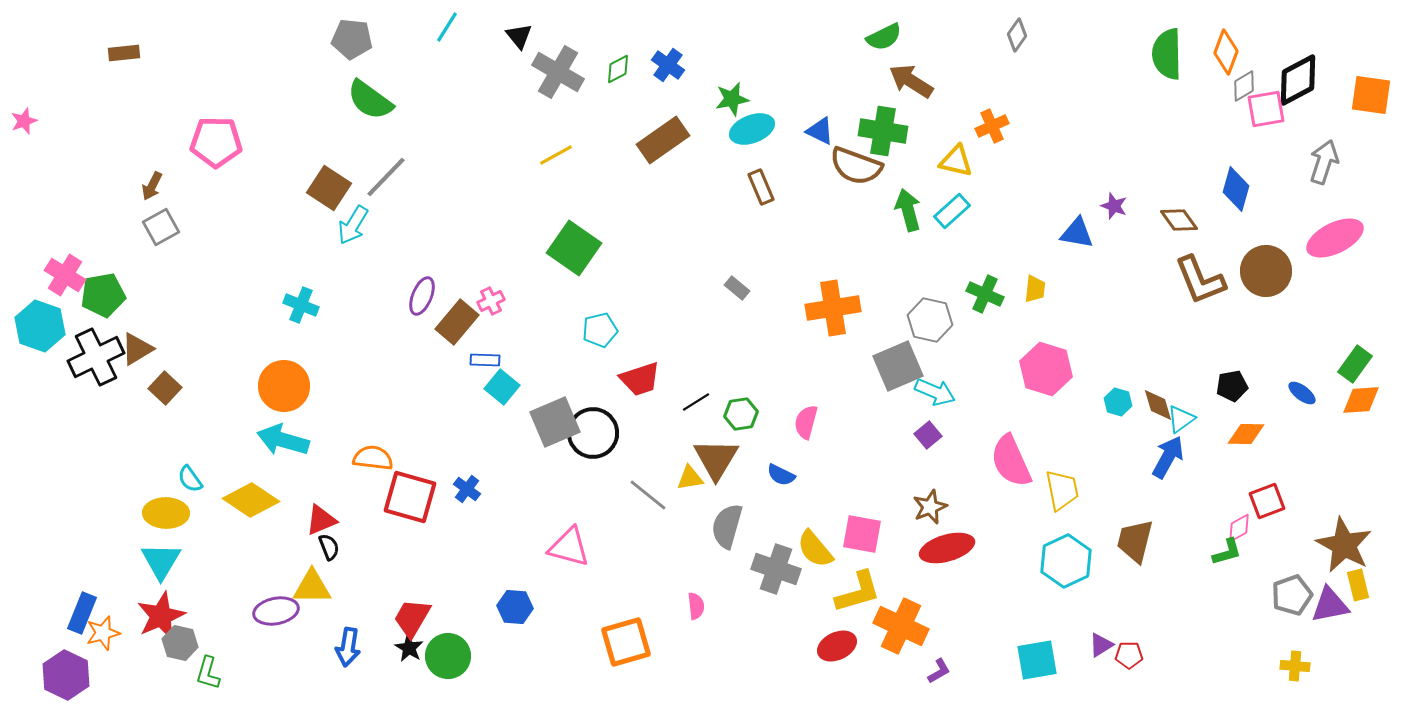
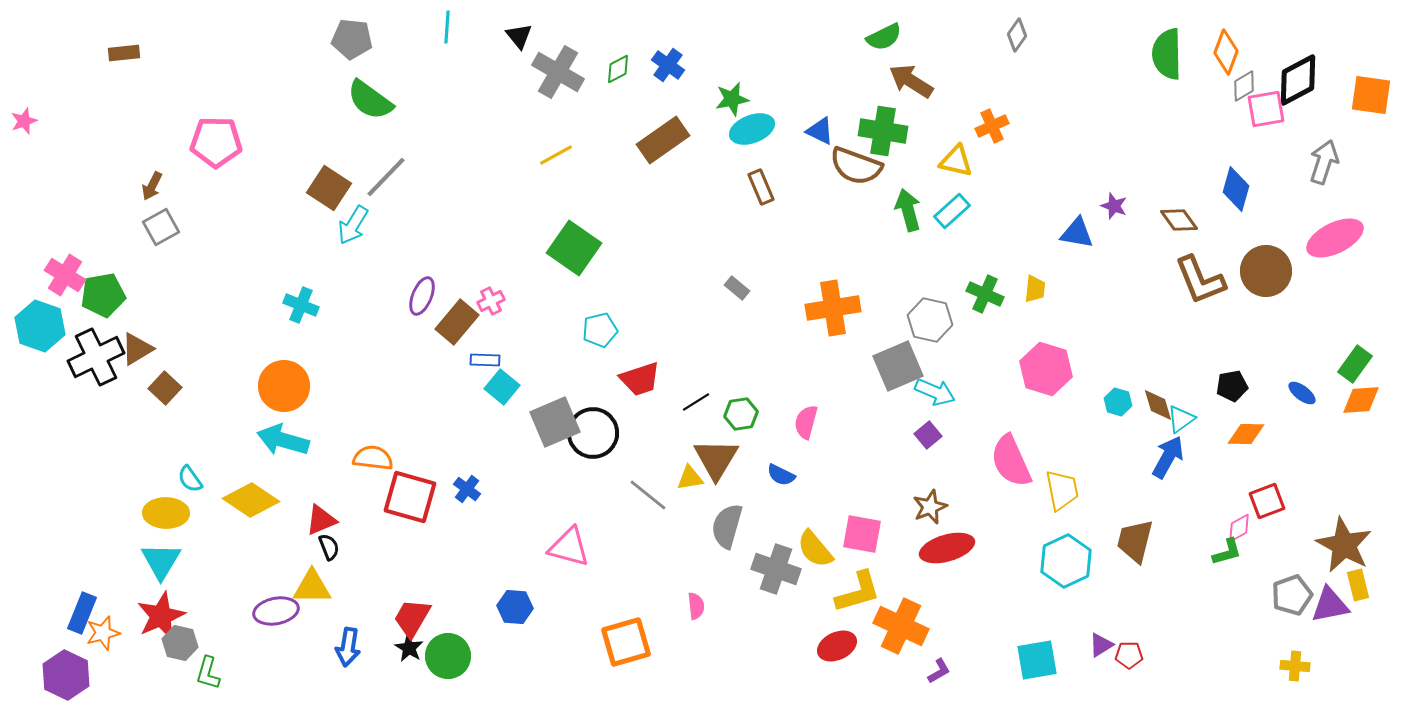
cyan line at (447, 27): rotated 28 degrees counterclockwise
